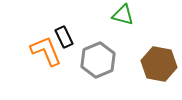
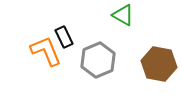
green triangle: rotated 15 degrees clockwise
